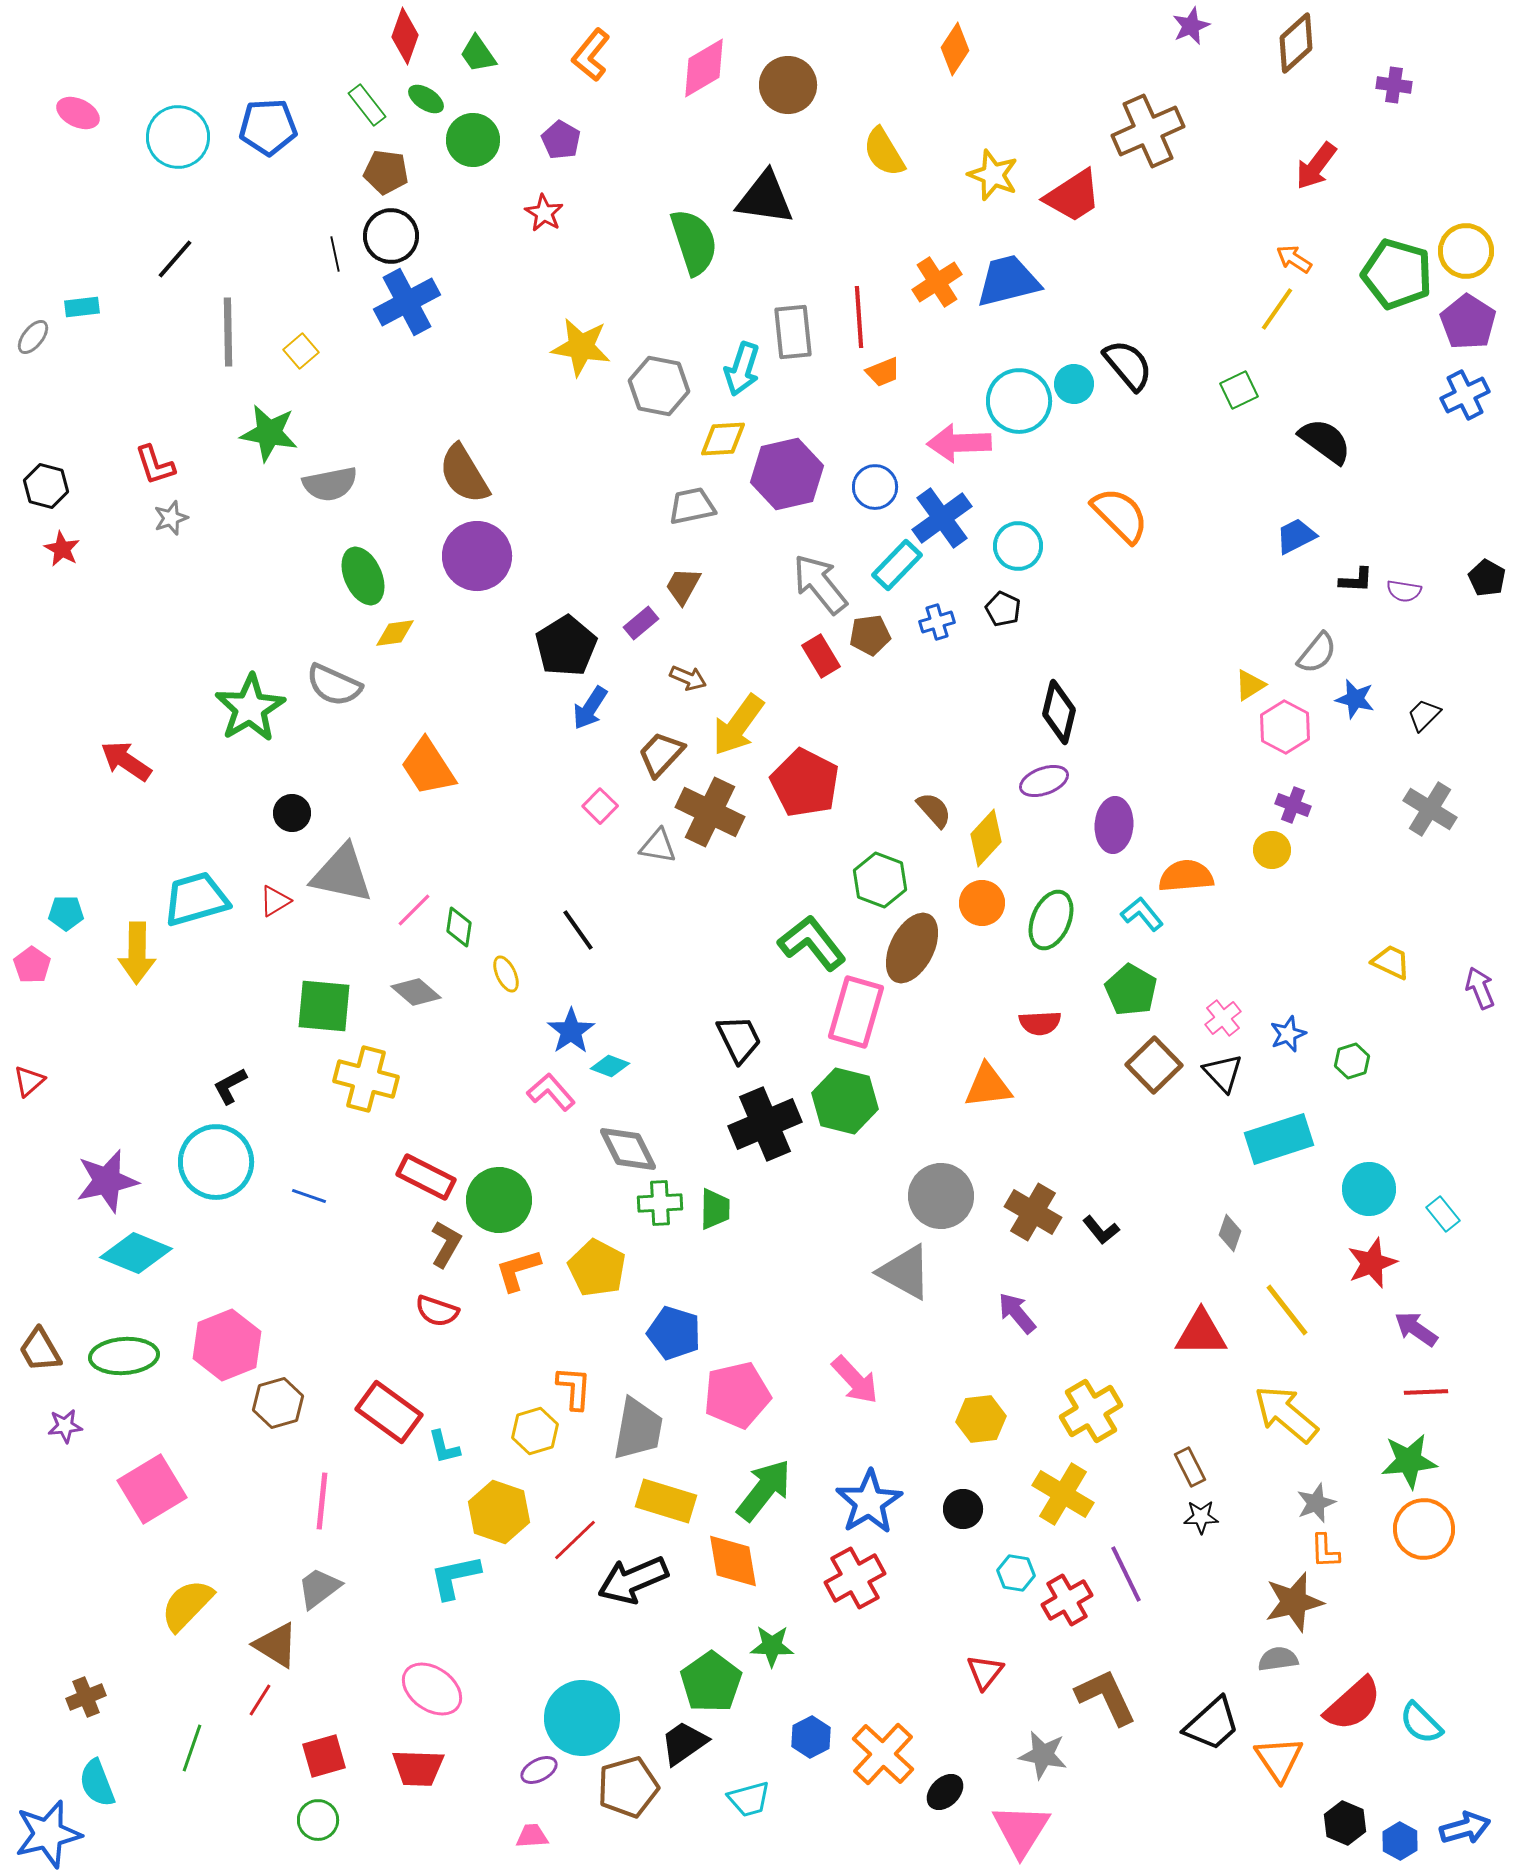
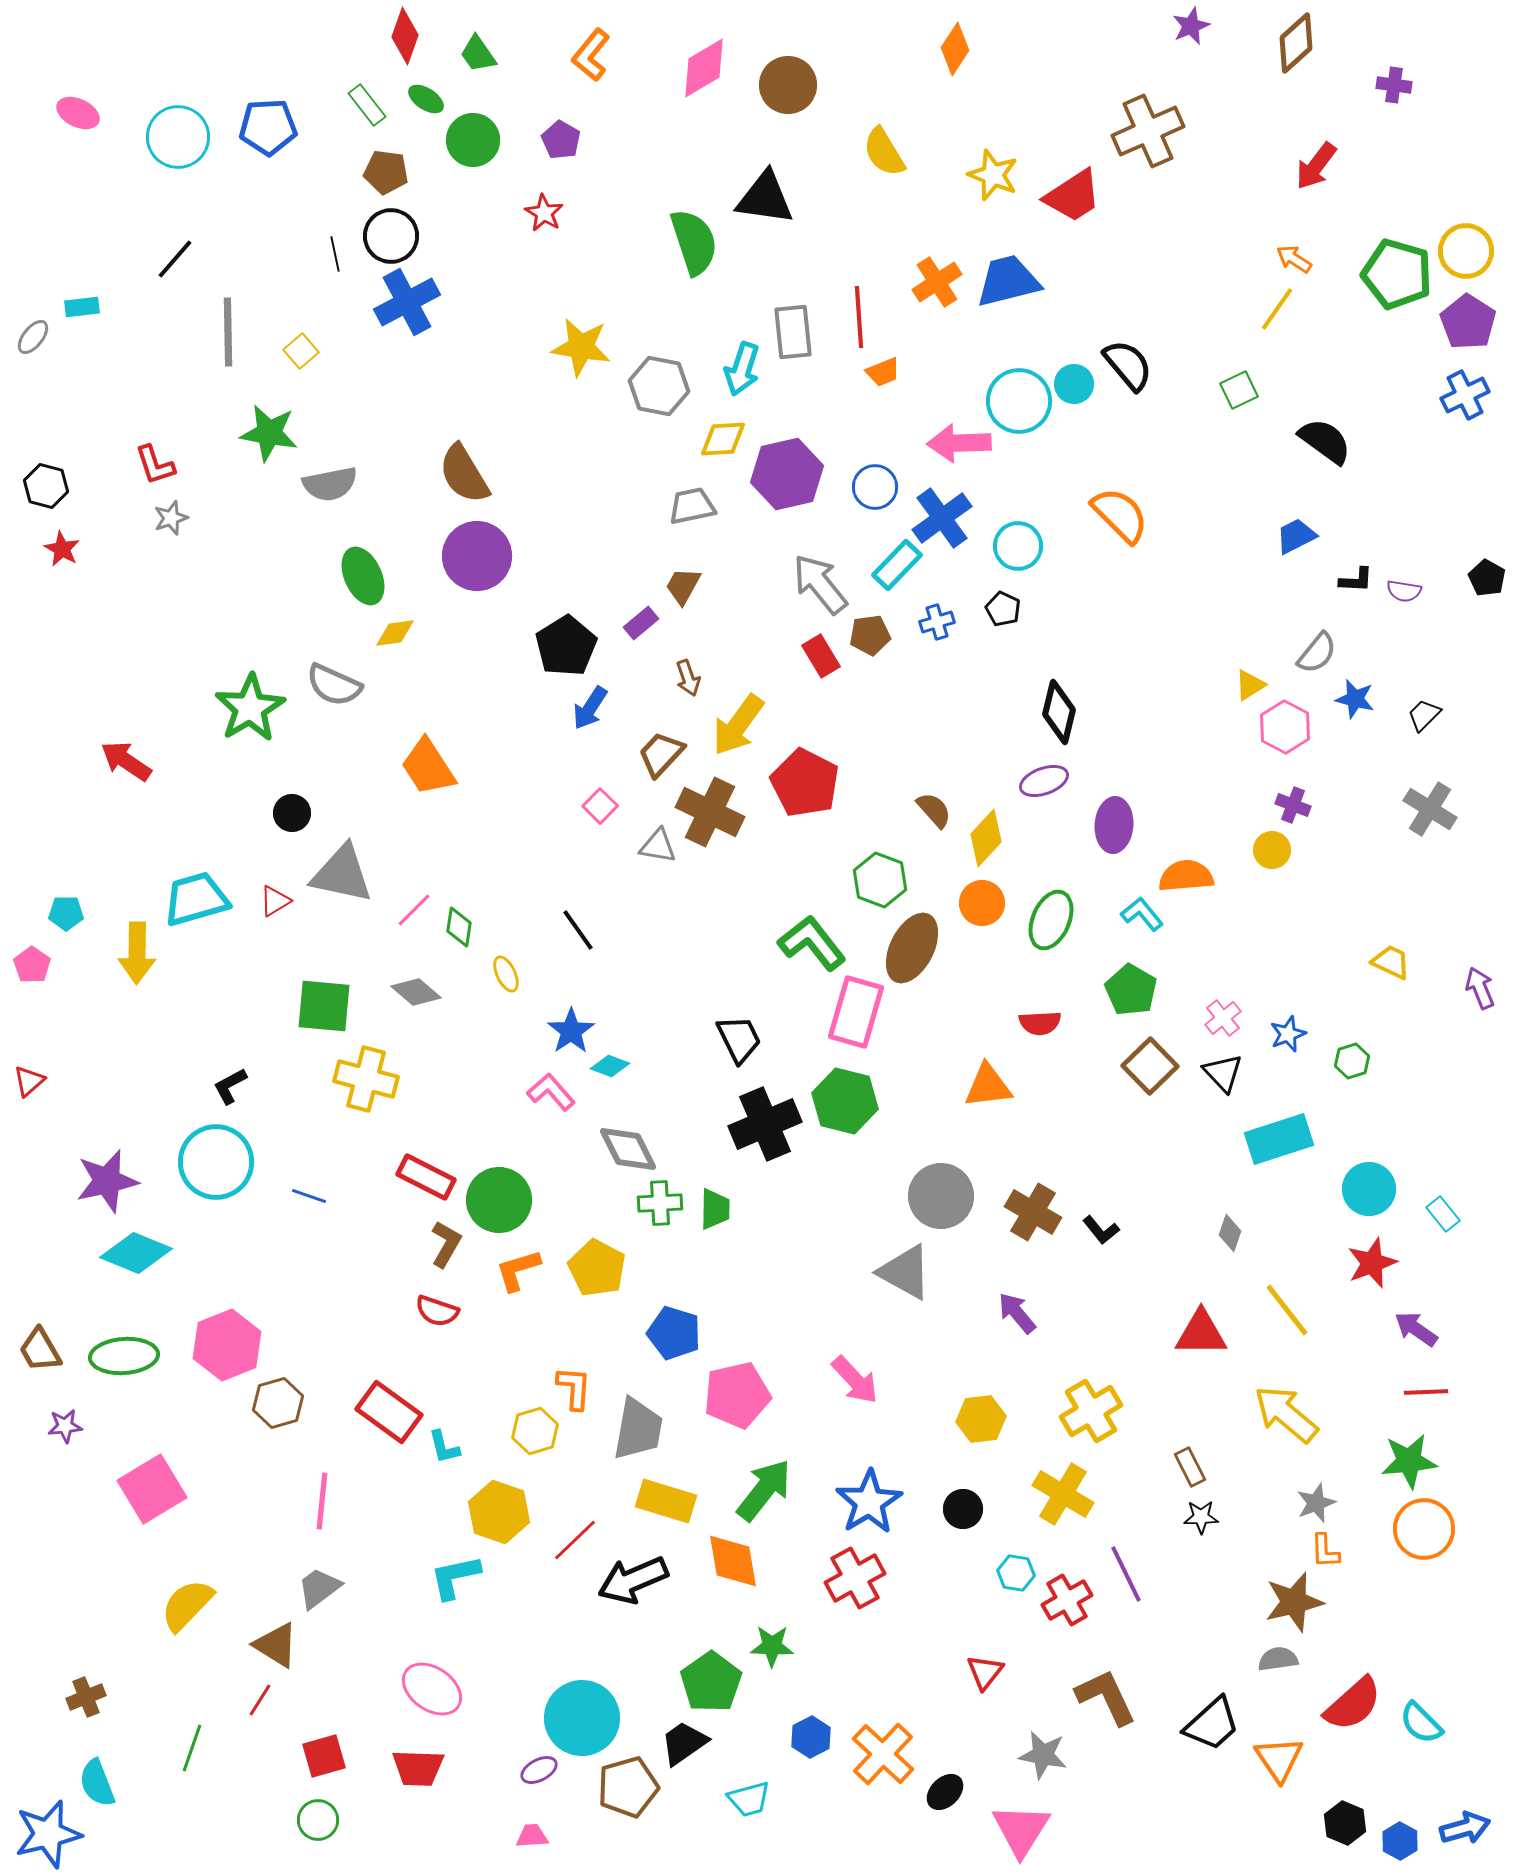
brown arrow at (688, 678): rotated 48 degrees clockwise
brown square at (1154, 1065): moved 4 px left, 1 px down
